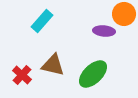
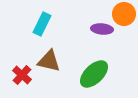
cyan rectangle: moved 3 px down; rotated 15 degrees counterclockwise
purple ellipse: moved 2 px left, 2 px up
brown triangle: moved 4 px left, 4 px up
green ellipse: moved 1 px right
